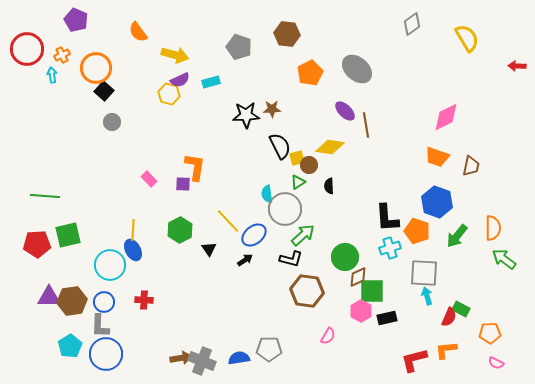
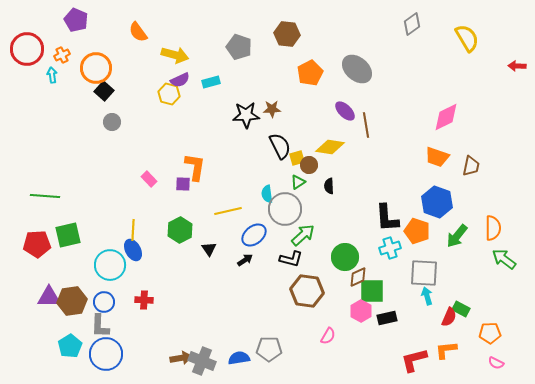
yellow line at (228, 221): moved 10 px up; rotated 60 degrees counterclockwise
